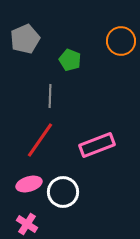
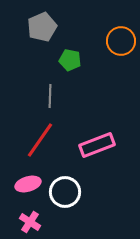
gray pentagon: moved 17 px right, 12 px up
green pentagon: rotated 10 degrees counterclockwise
pink ellipse: moved 1 px left
white circle: moved 2 px right
pink cross: moved 3 px right, 2 px up
